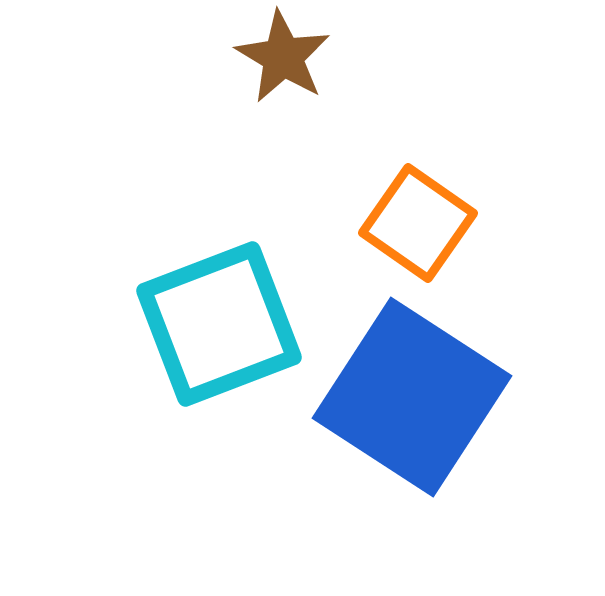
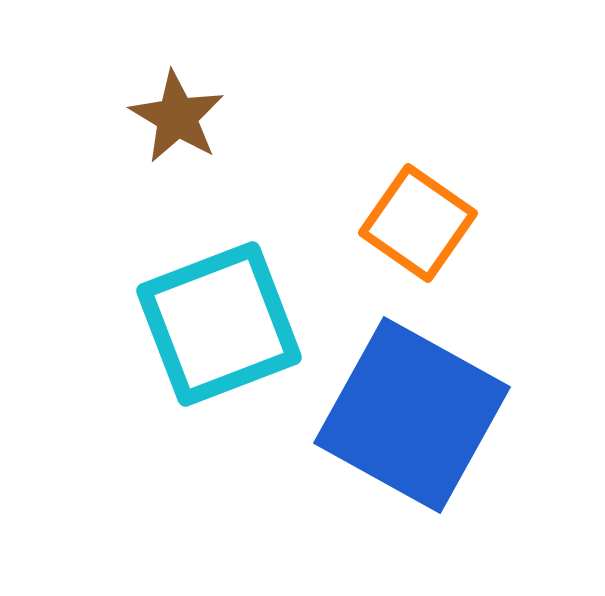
brown star: moved 106 px left, 60 px down
blue square: moved 18 px down; rotated 4 degrees counterclockwise
